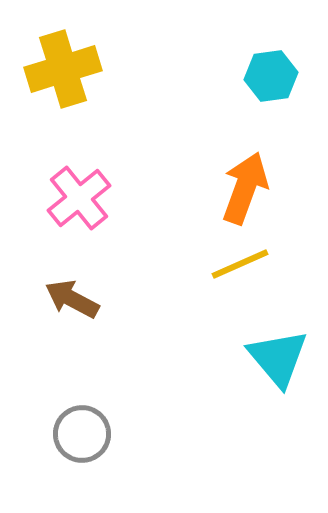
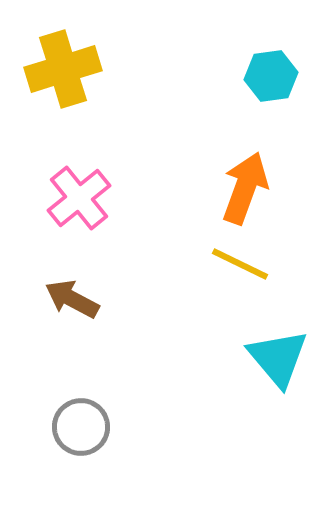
yellow line: rotated 50 degrees clockwise
gray circle: moved 1 px left, 7 px up
